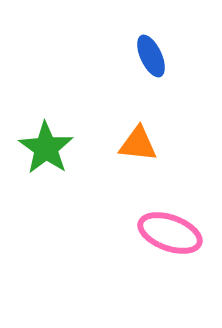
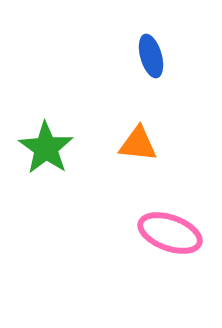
blue ellipse: rotated 9 degrees clockwise
